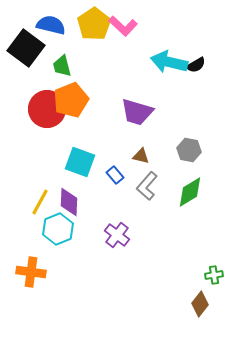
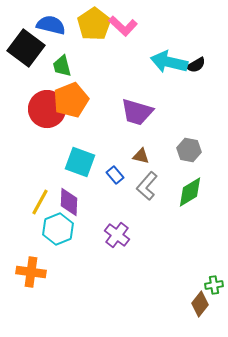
green cross: moved 10 px down
